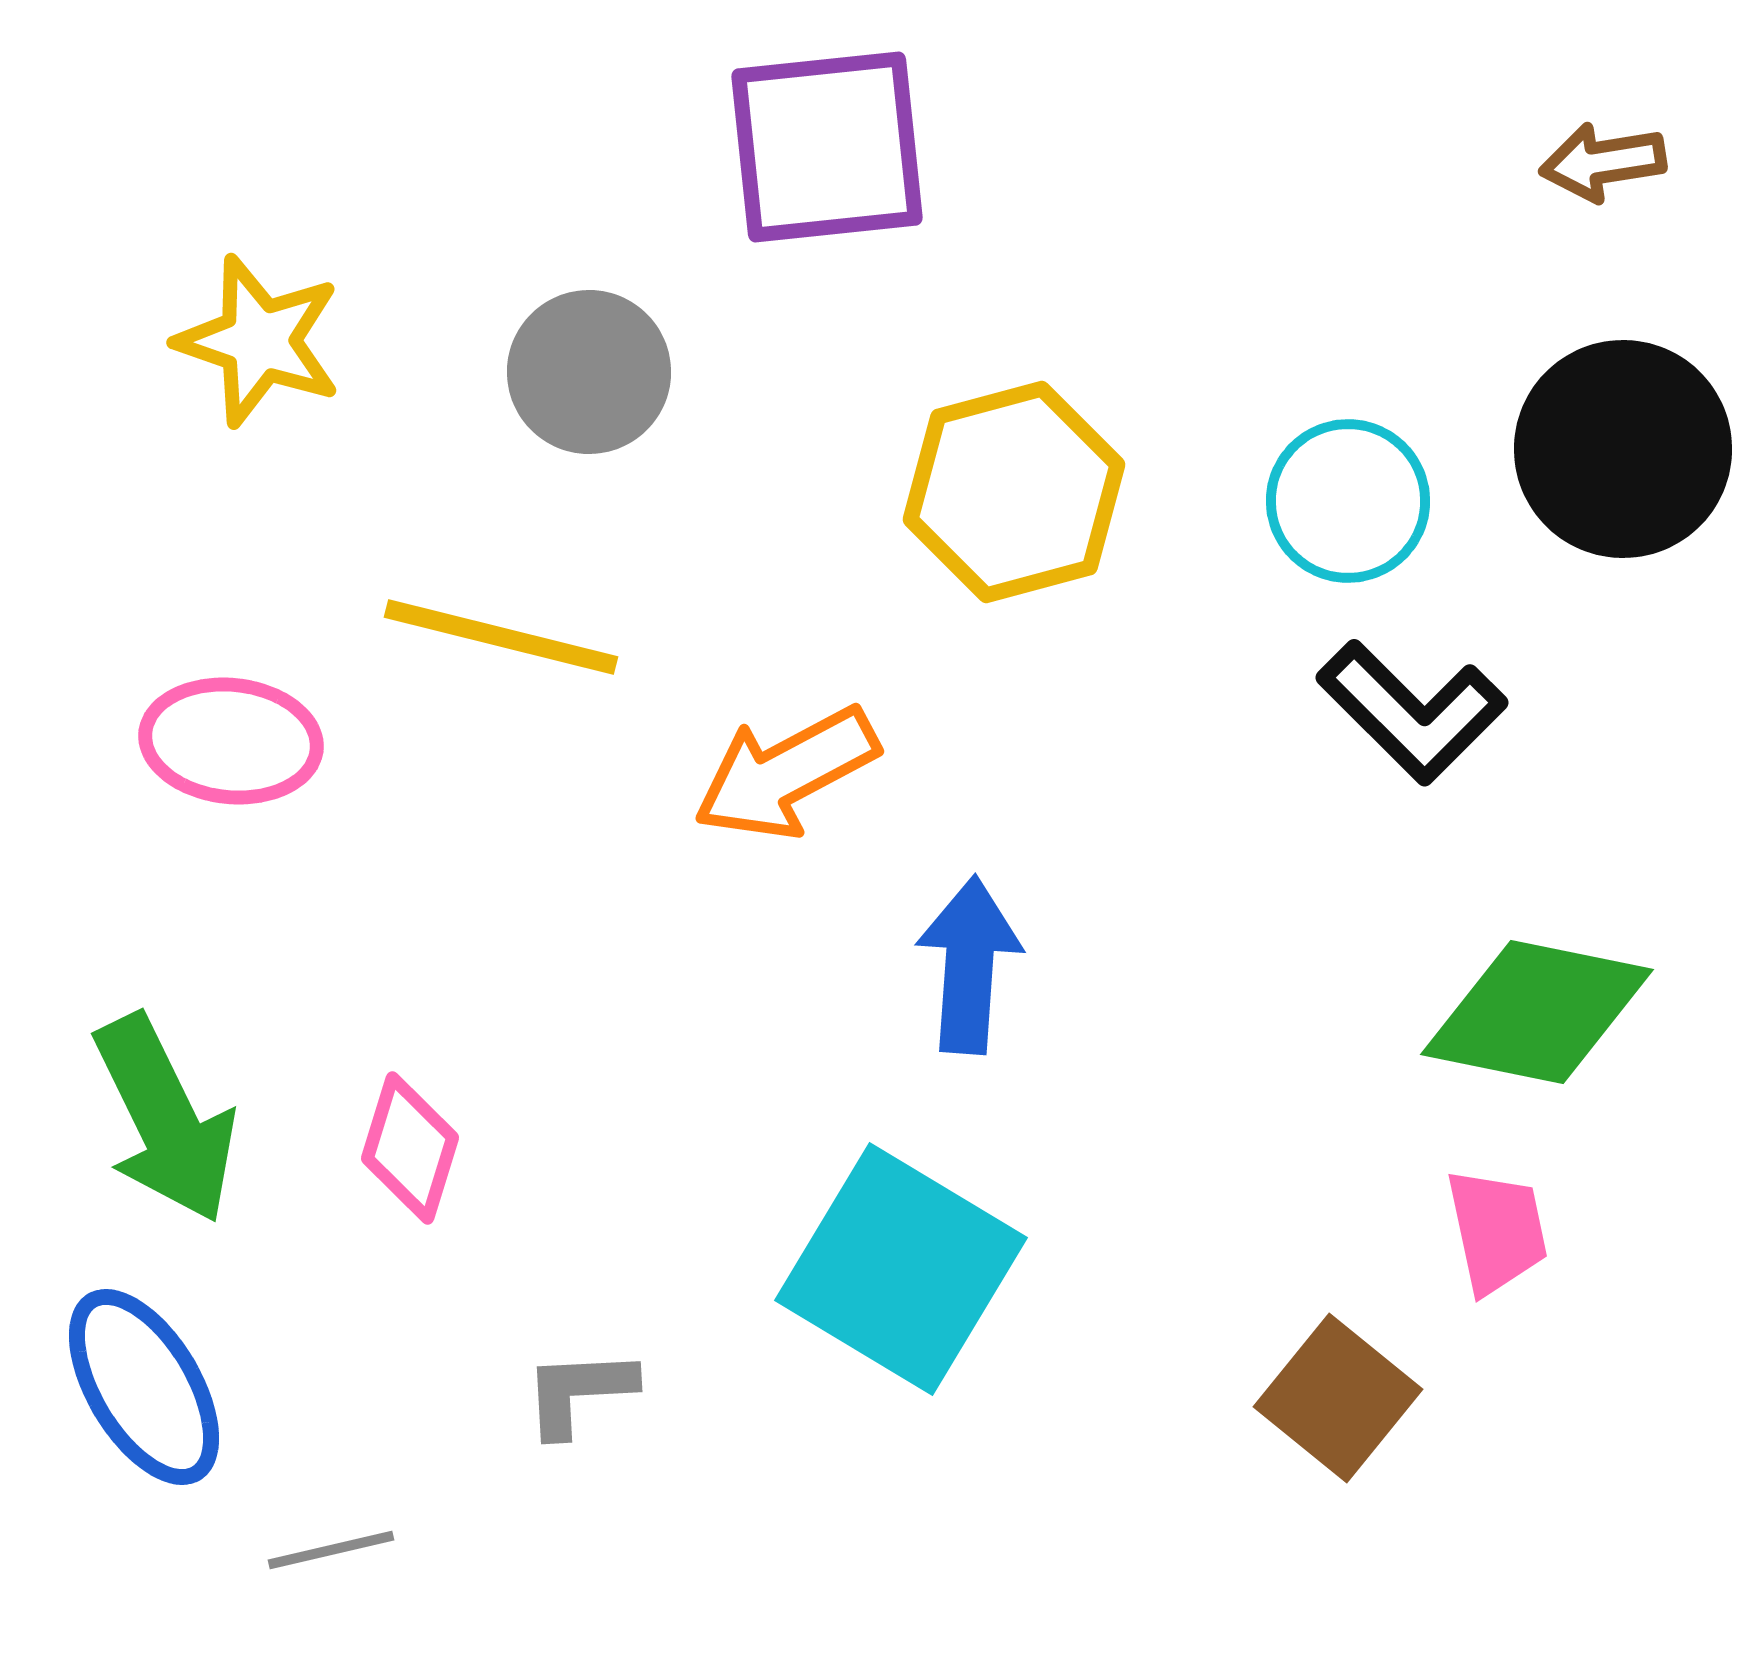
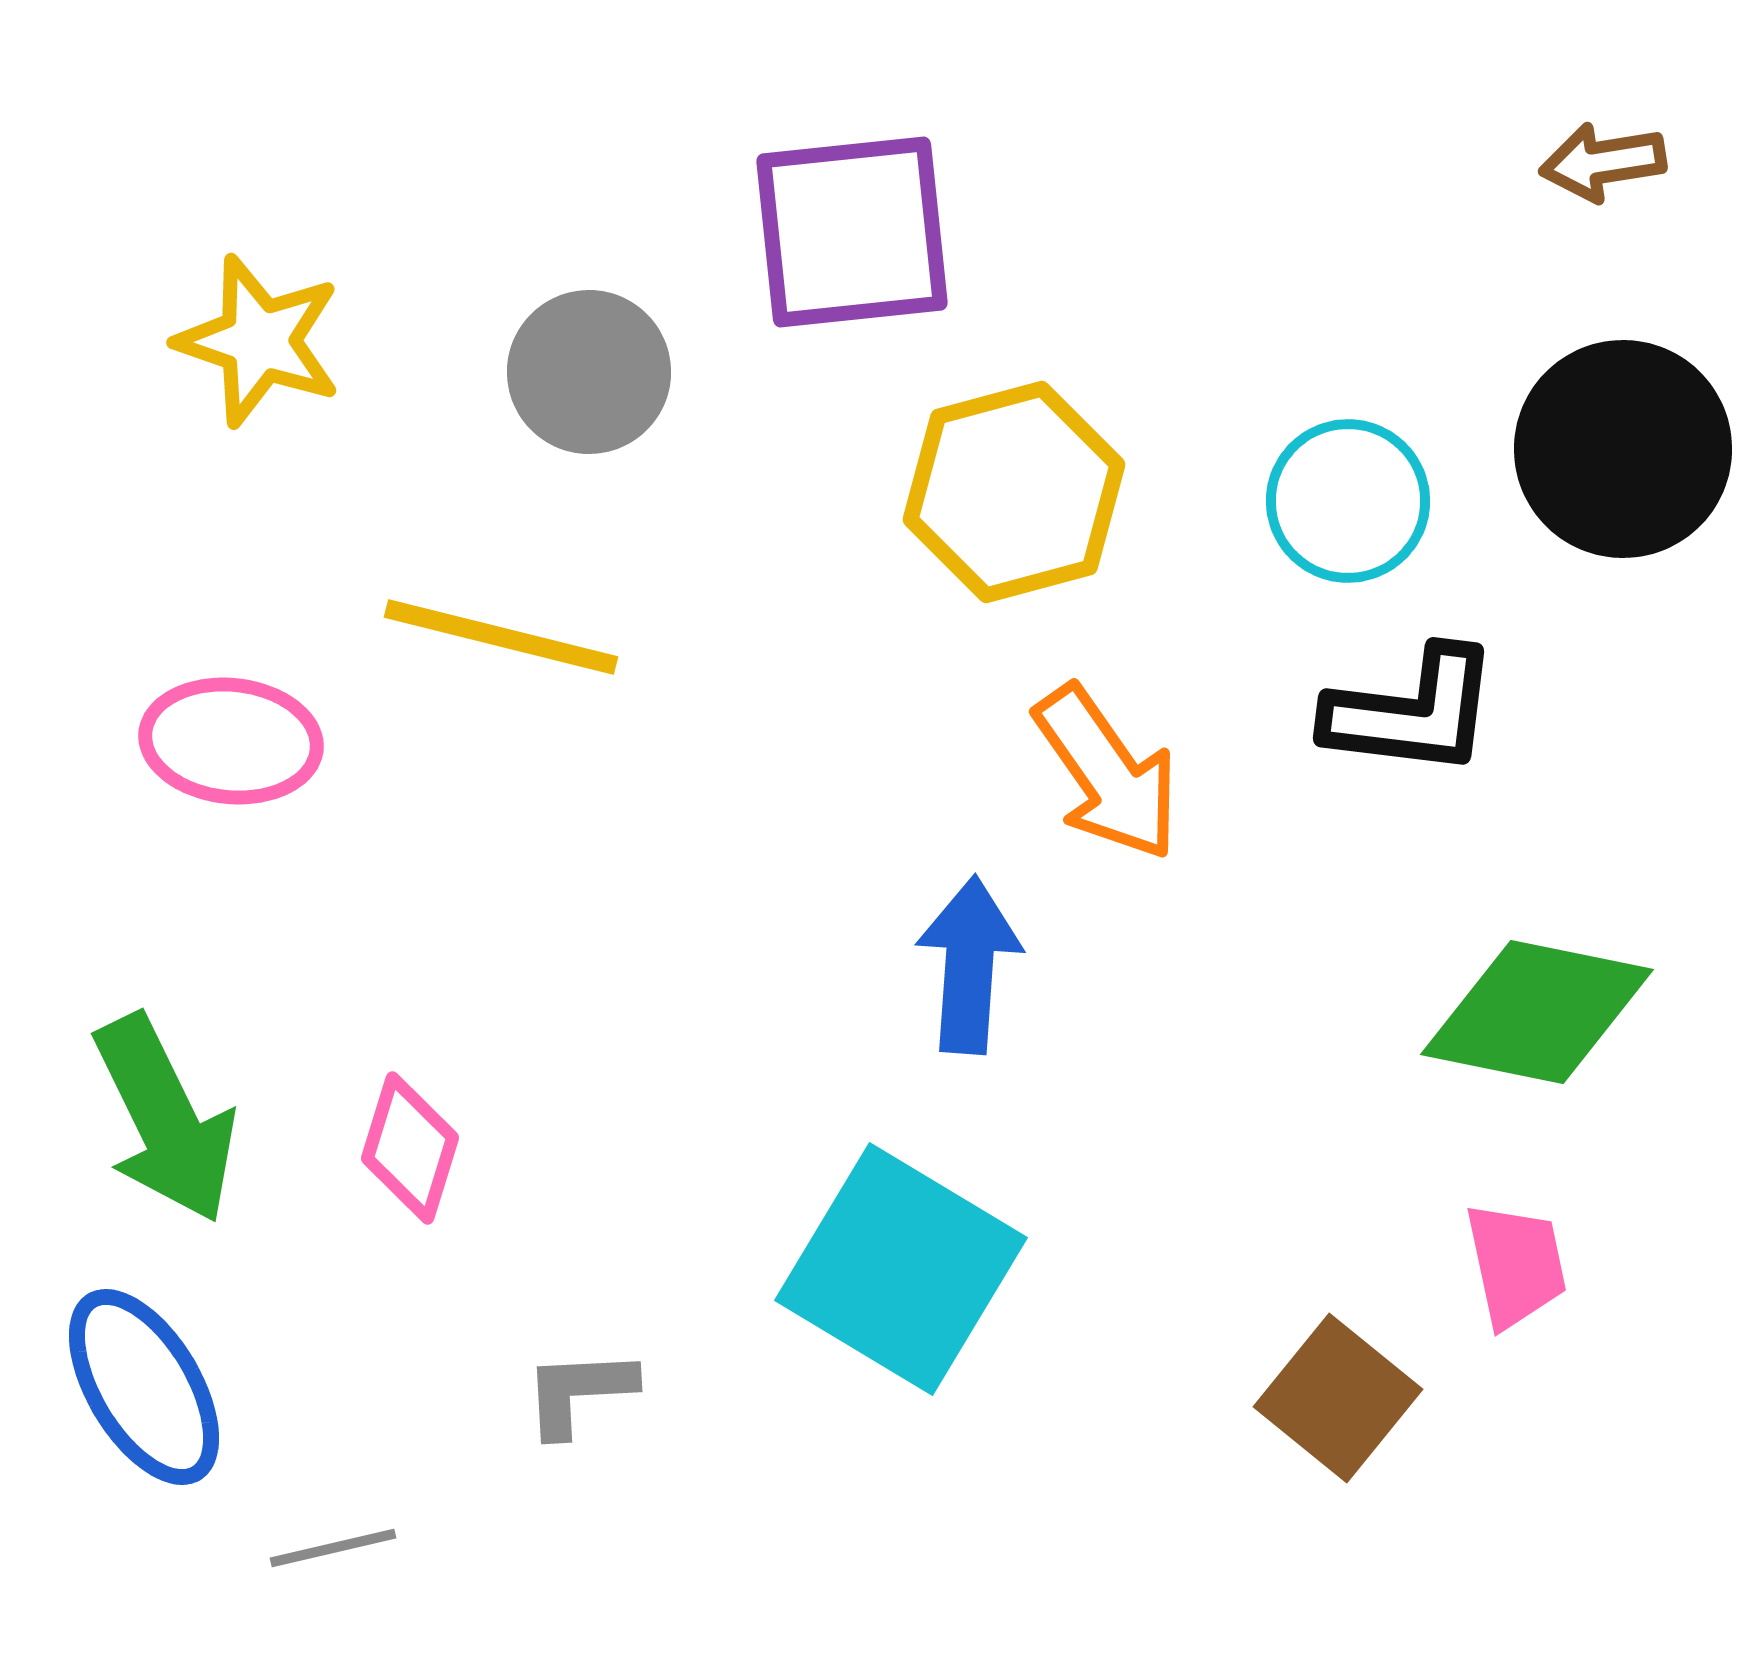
purple square: moved 25 px right, 85 px down
black L-shape: rotated 38 degrees counterclockwise
orange arrow: moved 321 px right; rotated 97 degrees counterclockwise
pink trapezoid: moved 19 px right, 34 px down
gray line: moved 2 px right, 2 px up
